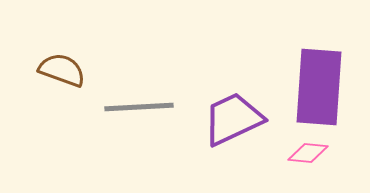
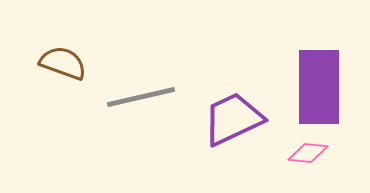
brown semicircle: moved 1 px right, 7 px up
purple rectangle: rotated 4 degrees counterclockwise
gray line: moved 2 px right, 10 px up; rotated 10 degrees counterclockwise
